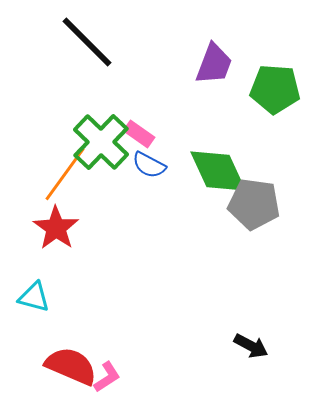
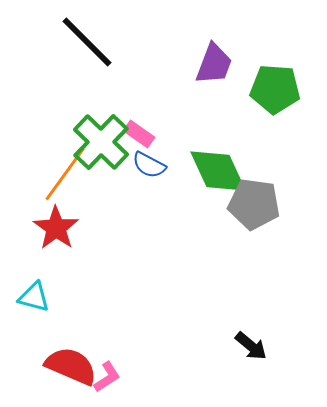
black arrow: rotated 12 degrees clockwise
